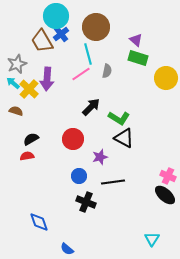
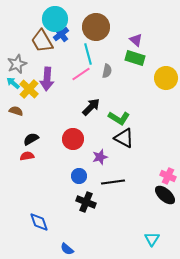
cyan circle: moved 1 px left, 3 px down
green rectangle: moved 3 px left
